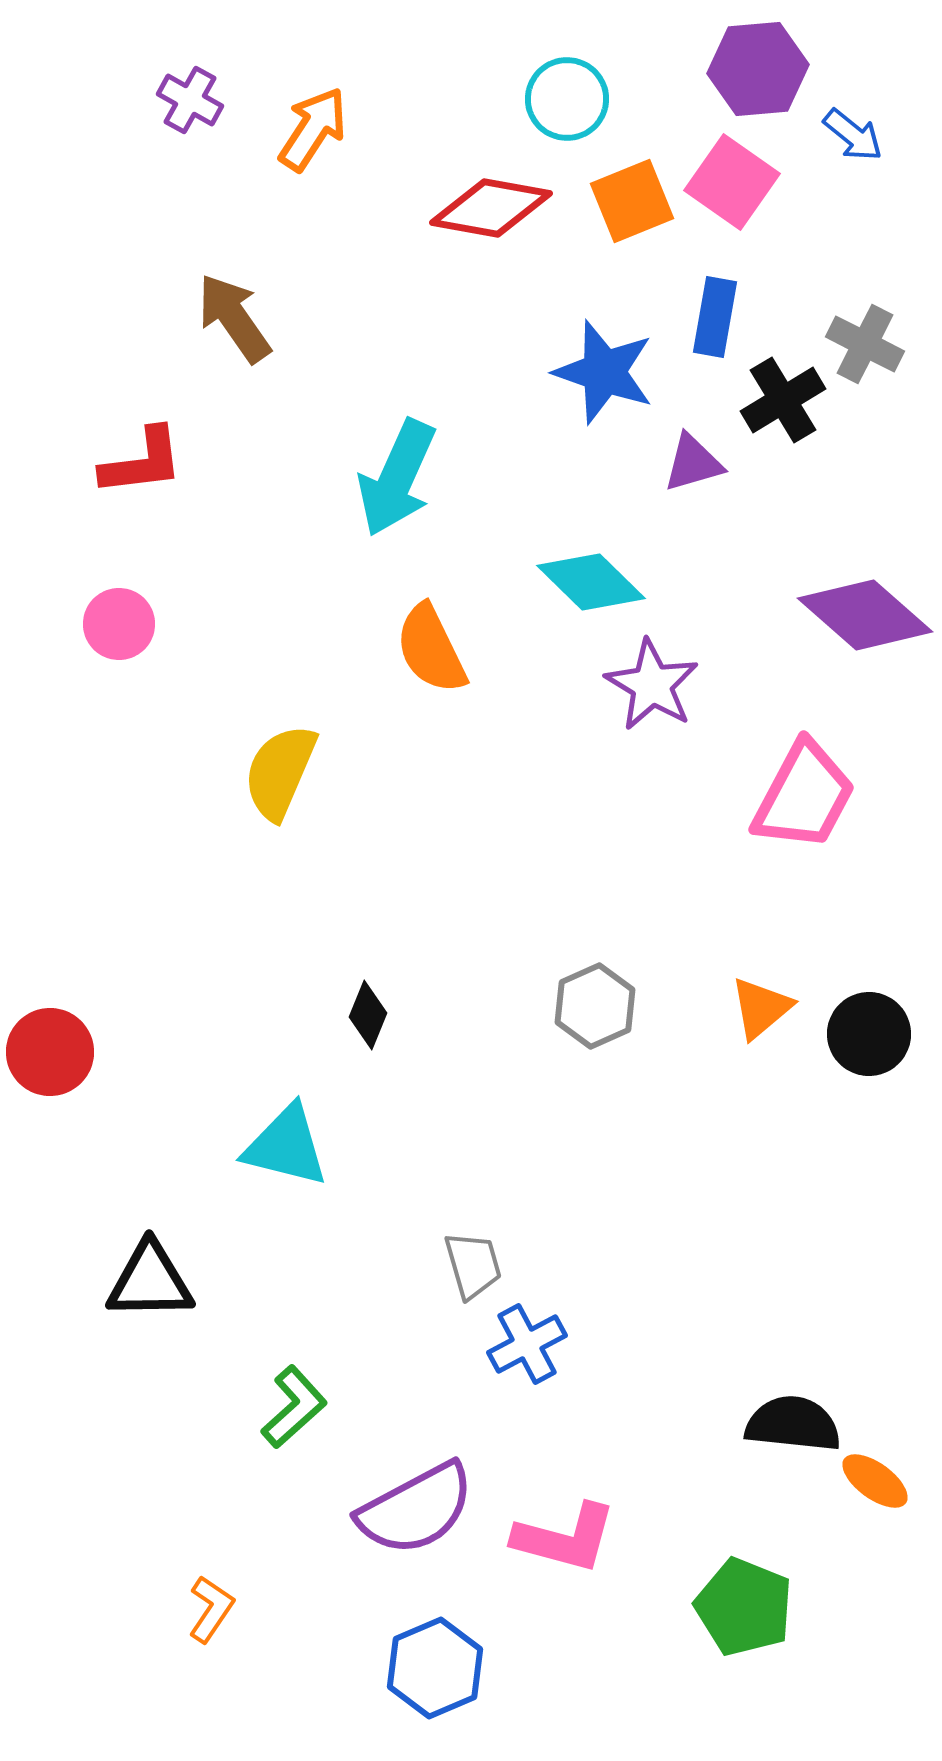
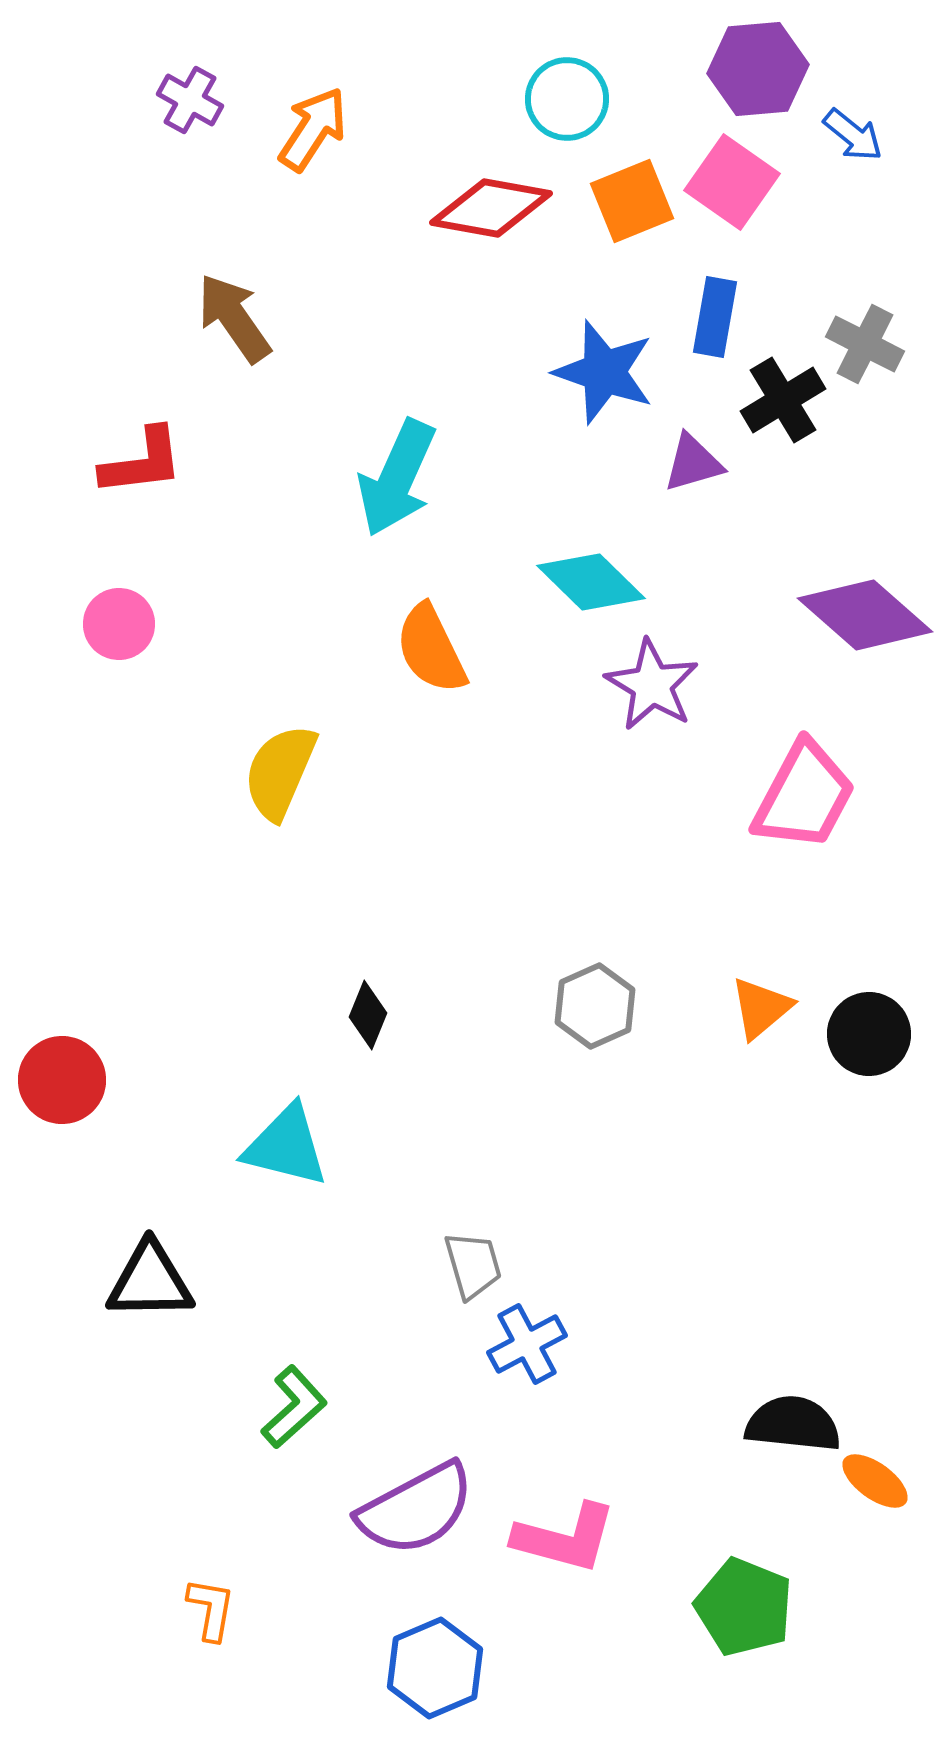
red circle: moved 12 px right, 28 px down
orange L-shape: rotated 24 degrees counterclockwise
